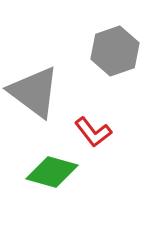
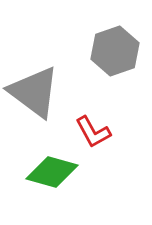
red L-shape: rotated 9 degrees clockwise
